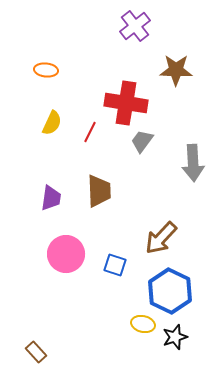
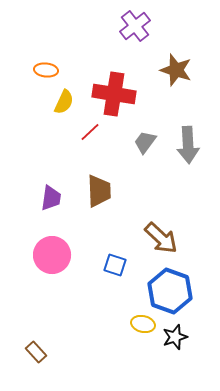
brown star: rotated 16 degrees clockwise
red cross: moved 12 px left, 9 px up
yellow semicircle: moved 12 px right, 21 px up
red line: rotated 20 degrees clockwise
gray trapezoid: moved 3 px right, 1 px down
gray arrow: moved 5 px left, 18 px up
brown arrow: rotated 90 degrees counterclockwise
pink circle: moved 14 px left, 1 px down
blue hexagon: rotated 6 degrees counterclockwise
